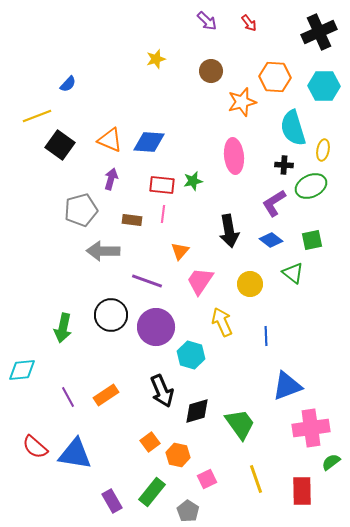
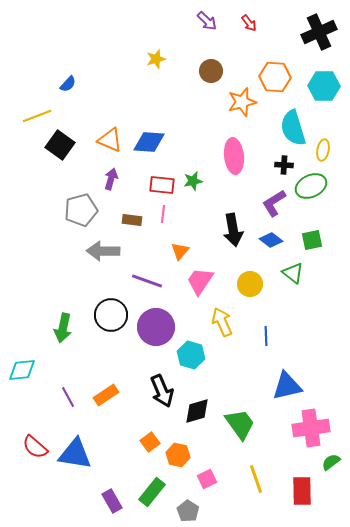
black arrow at (229, 231): moved 4 px right, 1 px up
blue triangle at (287, 386): rotated 8 degrees clockwise
